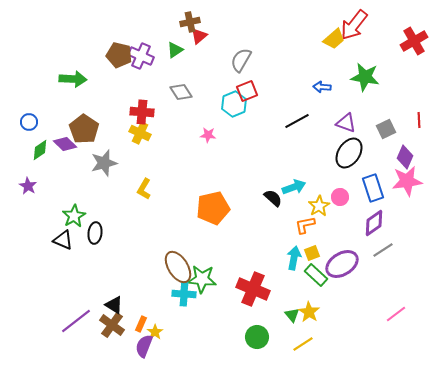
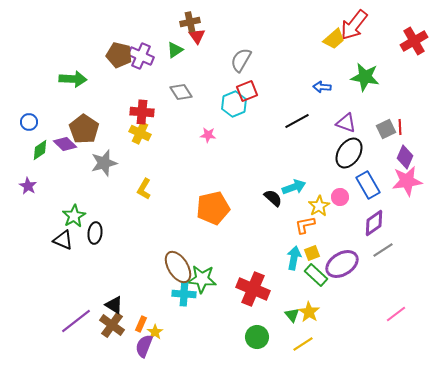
red triangle at (199, 36): moved 2 px left; rotated 24 degrees counterclockwise
red line at (419, 120): moved 19 px left, 7 px down
blue rectangle at (373, 188): moved 5 px left, 3 px up; rotated 12 degrees counterclockwise
